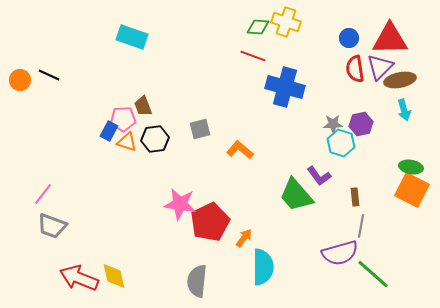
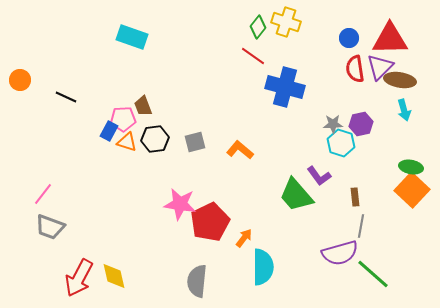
green diamond: rotated 55 degrees counterclockwise
red line: rotated 15 degrees clockwise
black line: moved 17 px right, 22 px down
brown ellipse: rotated 20 degrees clockwise
gray square: moved 5 px left, 13 px down
orange square: rotated 16 degrees clockwise
gray trapezoid: moved 2 px left, 1 px down
red arrow: rotated 84 degrees counterclockwise
